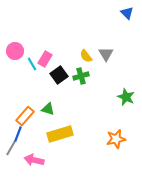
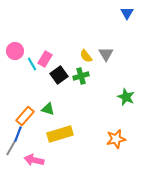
blue triangle: rotated 16 degrees clockwise
